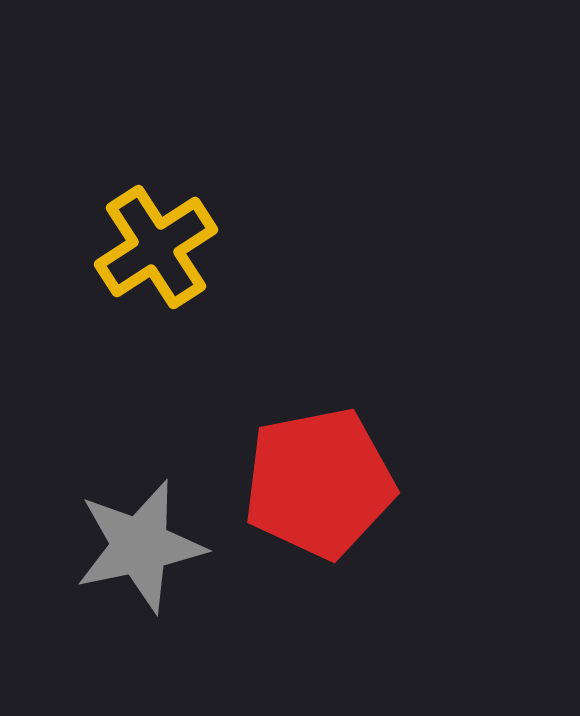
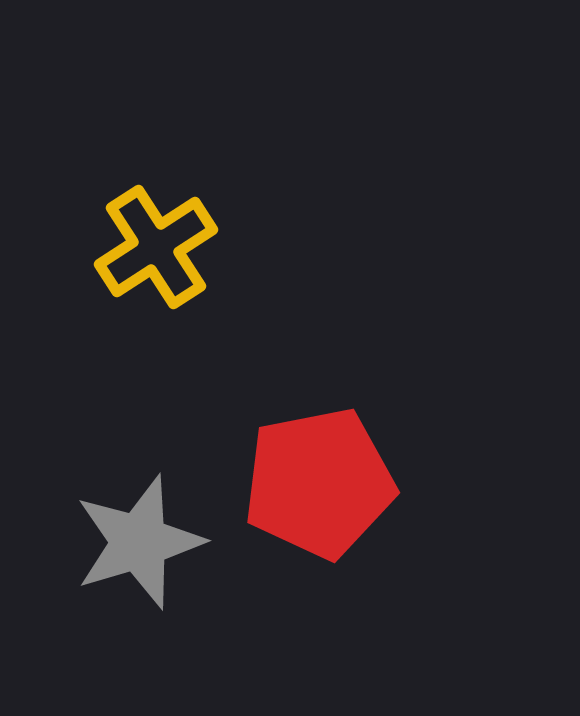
gray star: moved 1 px left, 4 px up; rotated 5 degrees counterclockwise
